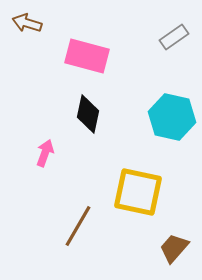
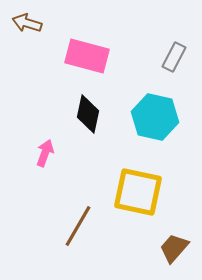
gray rectangle: moved 20 px down; rotated 28 degrees counterclockwise
cyan hexagon: moved 17 px left
